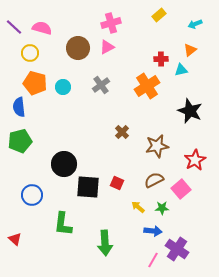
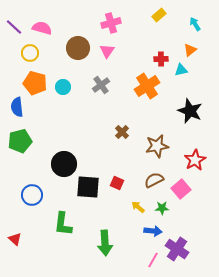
cyan arrow: rotated 80 degrees clockwise
pink triangle: moved 4 px down; rotated 28 degrees counterclockwise
blue semicircle: moved 2 px left
